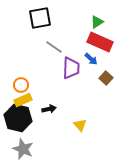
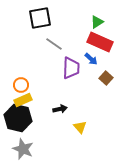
gray line: moved 3 px up
black arrow: moved 11 px right
yellow triangle: moved 2 px down
